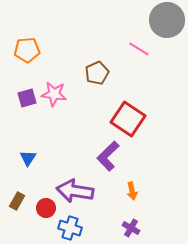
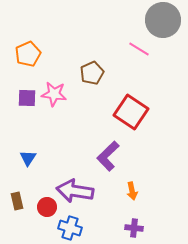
gray circle: moved 4 px left
orange pentagon: moved 1 px right, 4 px down; rotated 20 degrees counterclockwise
brown pentagon: moved 5 px left
purple square: rotated 18 degrees clockwise
red square: moved 3 px right, 7 px up
brown rectangle: rotated 42 degrees counterclockwise
red circle: moved 1 px right, 1 px up
purple cross: moved 3 px right; rotated 24 degrees counterclockwise
